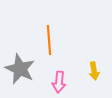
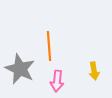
orange line: moved 6 px down
pink arrow: moved 2 px left, 1 px up
